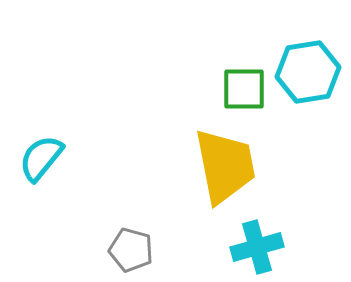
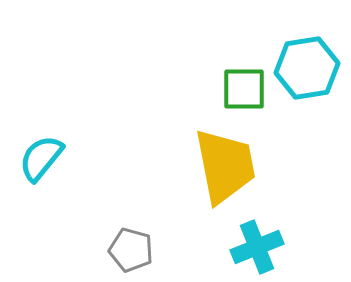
cyan hexagon: moved 1 px left, 4 px up
cyan cross: rotated 6 degrees counterclockwise
